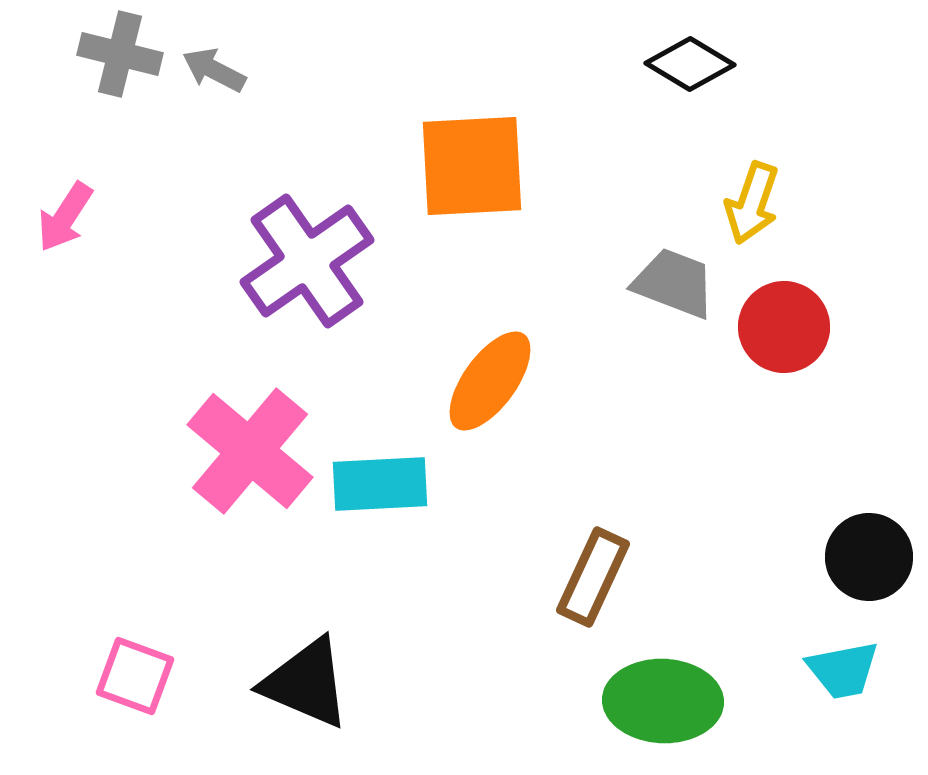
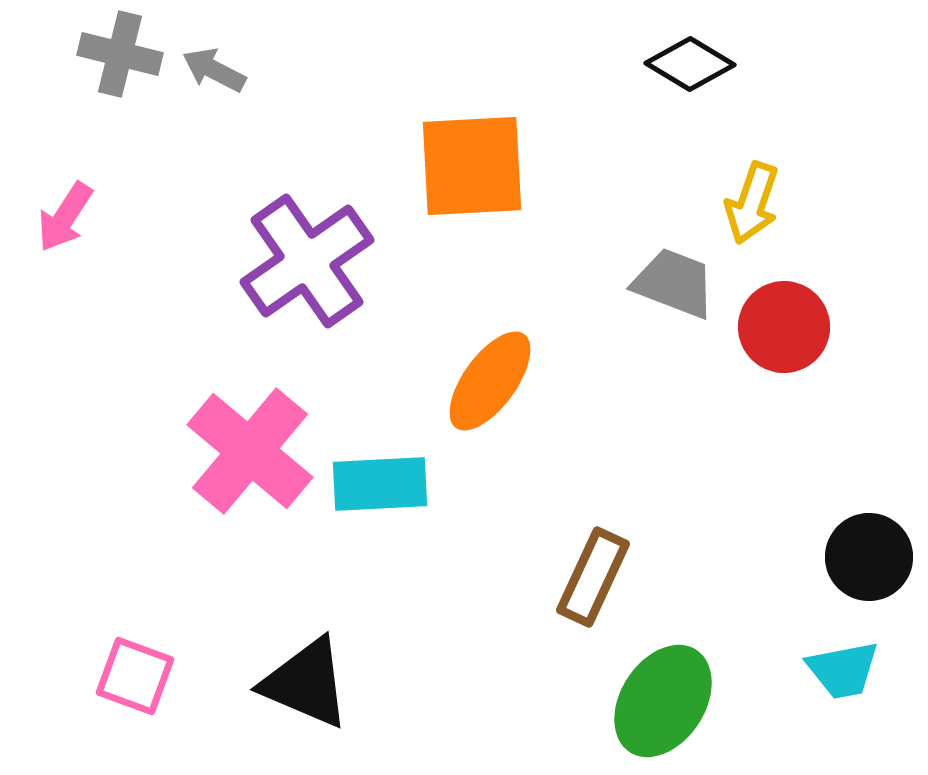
green ellipse: rotated 59 degrees counterclockwise
